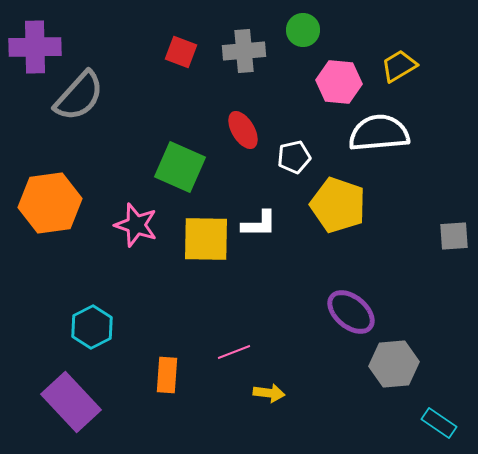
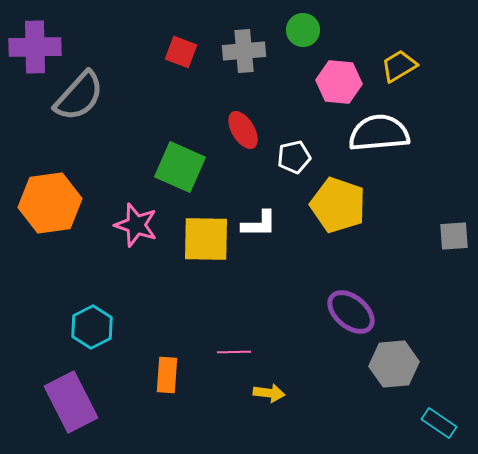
pink line: rotated 20 degrees clockwise
purple rectangle: rotated 16 degrees clockwise
